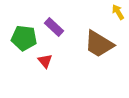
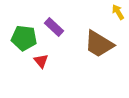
red triangle: moved 4 px left
